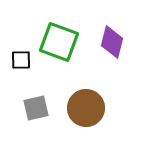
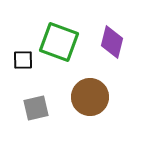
black square: moved 2 px right
brown circle: moved 4 px right, 11 px up
